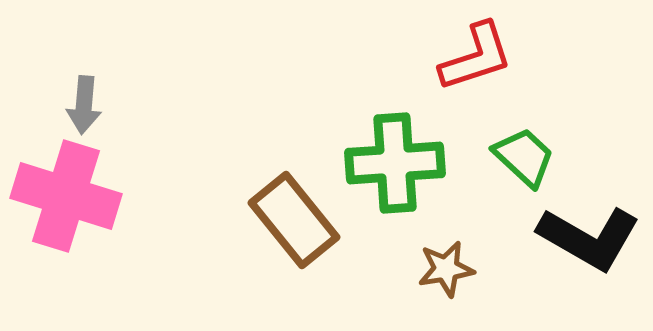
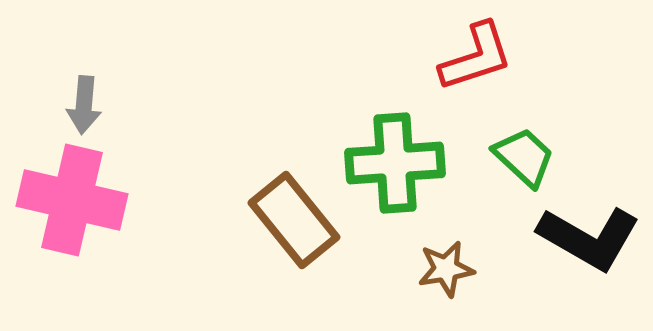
pink cross: moved 6 px right, 4 px down; rotated 4 degrees counterclockwise
